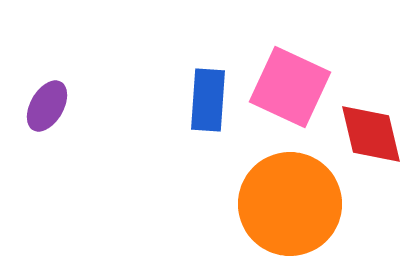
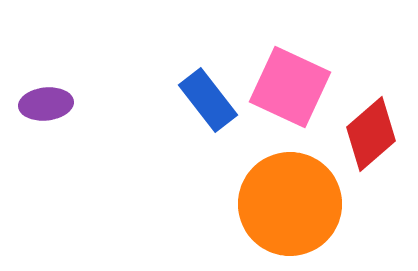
blue rectangle: rotated 42 degrees counterclockwise
purple ellipse: moved 1 px left, 2 px up; rotated 54 degrees clockwise
red diamond: rotated 62 degrees clockwise
